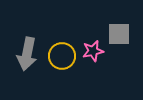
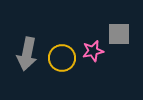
yellow circle: moved 2 px down
